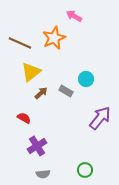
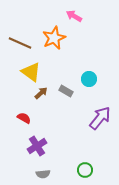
yellow triangle: rotated 45 degrees counterclockwise
cyan circle: moved 3 px right
